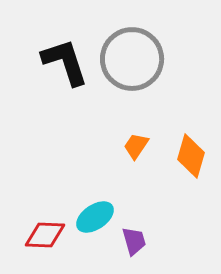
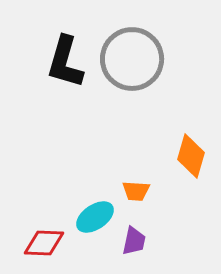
black L-shape: rotated 146 degrees counterclockwise
orange trapezoid: moved 45 px down; rotated 120 degrees counterclockwise
red diamond: moved 1 px left, 8 px down
purple trapezoid: rotated 28 degrees clockwise
